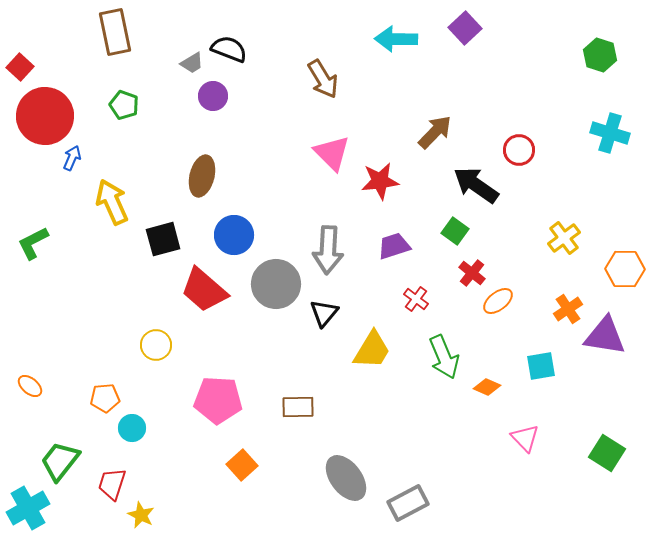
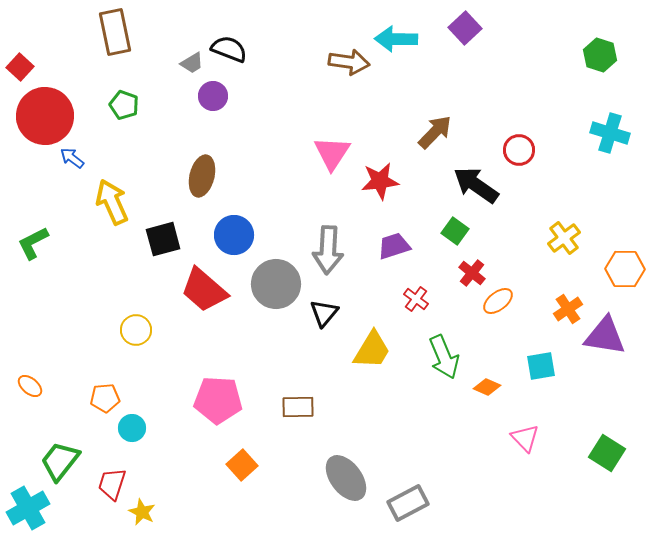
brown arrow at (323, 79): moved 26 px right, 17 px up; rotated 51 degrees counterclockwise
pink triangle at (332, 153): rotated 18 degrees clockwise
blue arrow at (72, 158): rotated 75 degrees counterclockwise
yellow circle at (156, 345): moved 20 px left, 15 px up
yellow star at (141, 515): moved 1 px right, 3 px up
